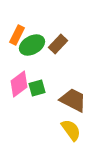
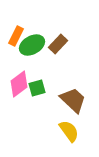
orange rectangle: moved 1 px left, 1 px down
brown trapezoid: rotated 16 degrees clockwise
yellow semicircle: moved 2 px left, 1 px down
